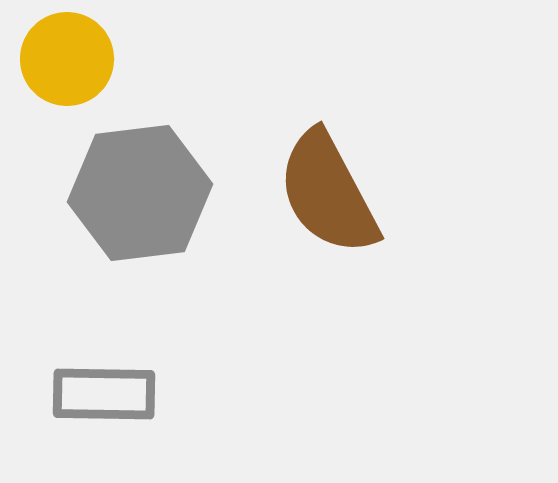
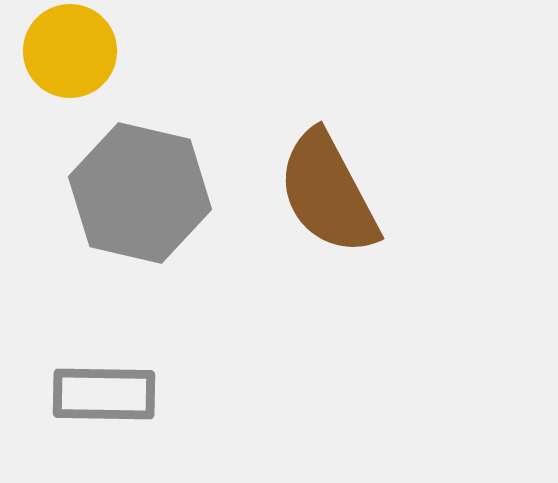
yellow circle: moved 3 px right, 8 px up
gray hexagon: rotated 20 degrees clockwise
